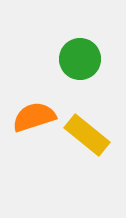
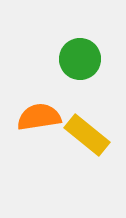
orange semicircle: moved 5 px right; rotated 9 degrees clockwise
